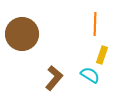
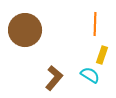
brown circle: moved 3 px right, 4 px up
